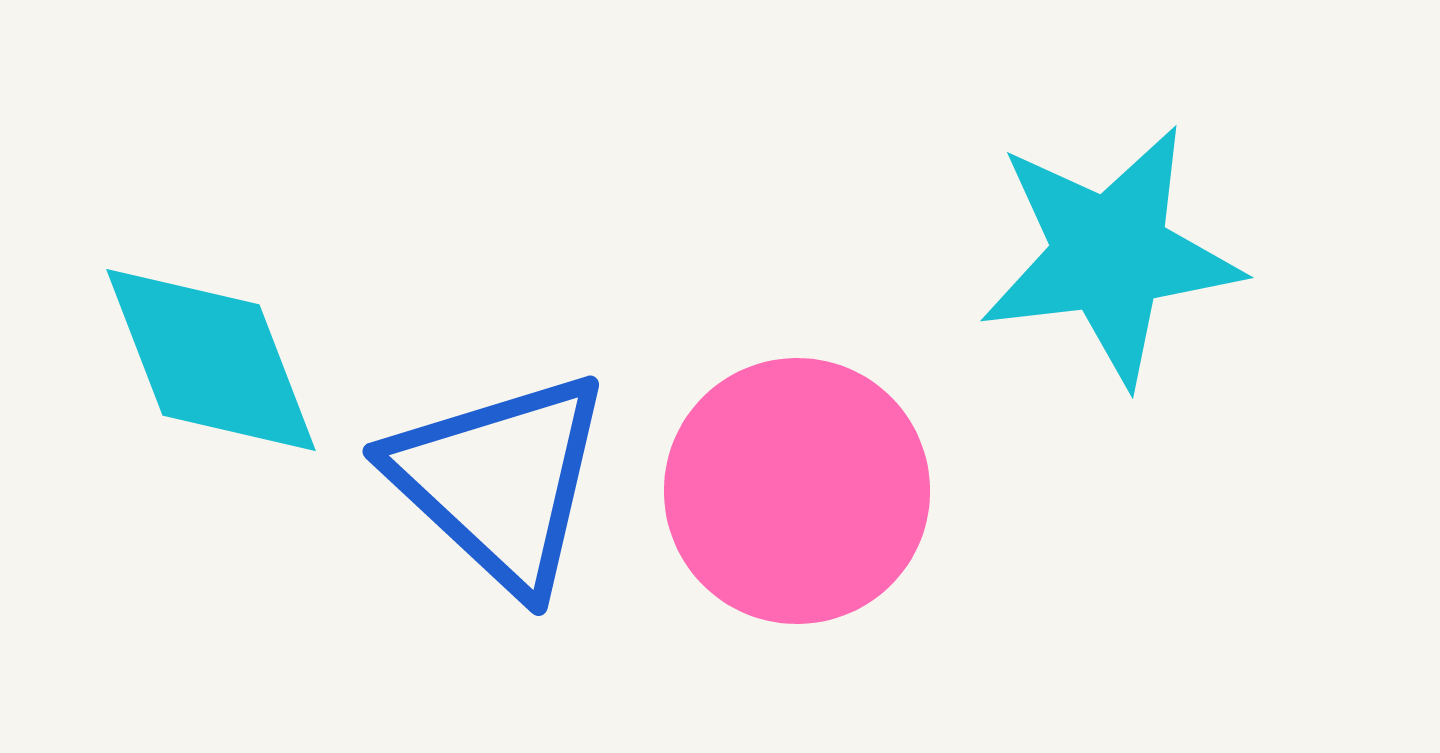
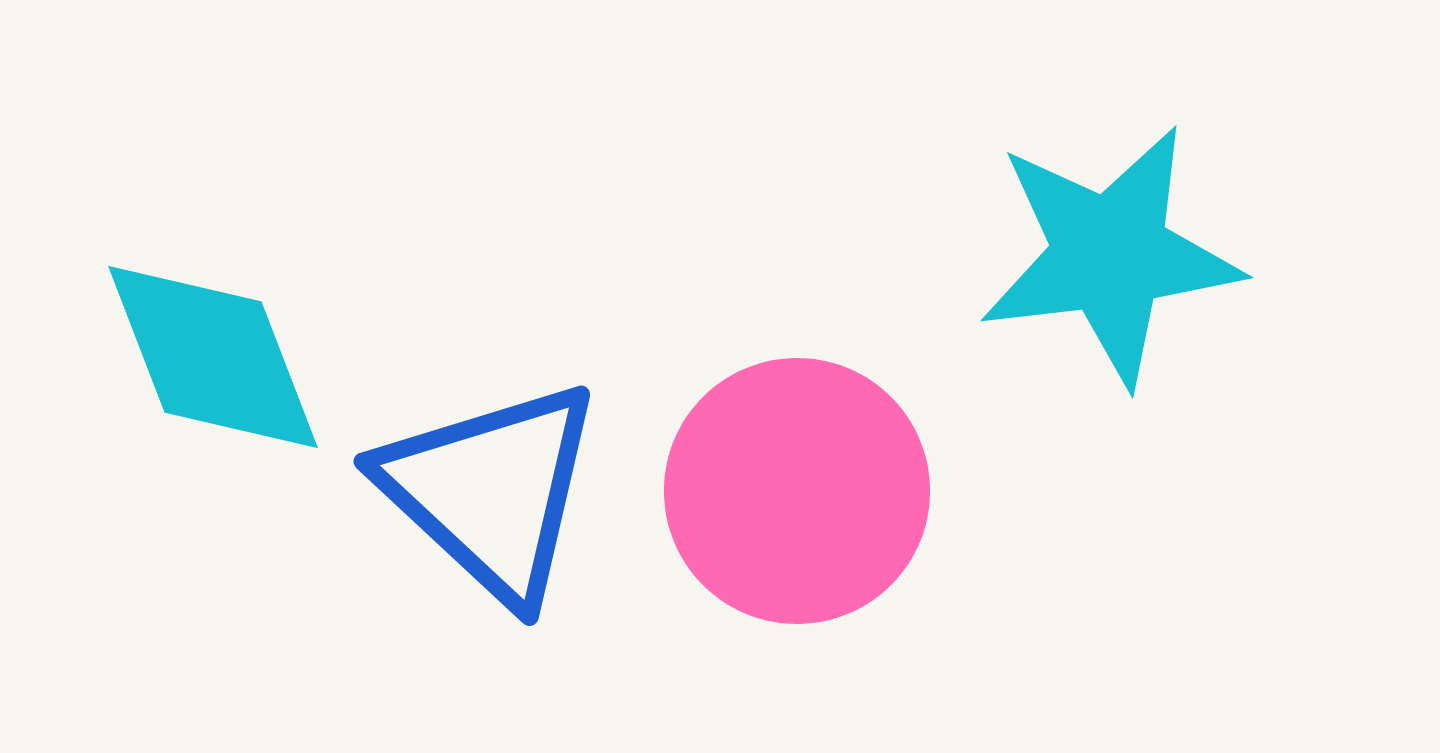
cyan diamond: moved 2 px right, 3 px up
blue triangle: moved 9 px left, 10 px down
